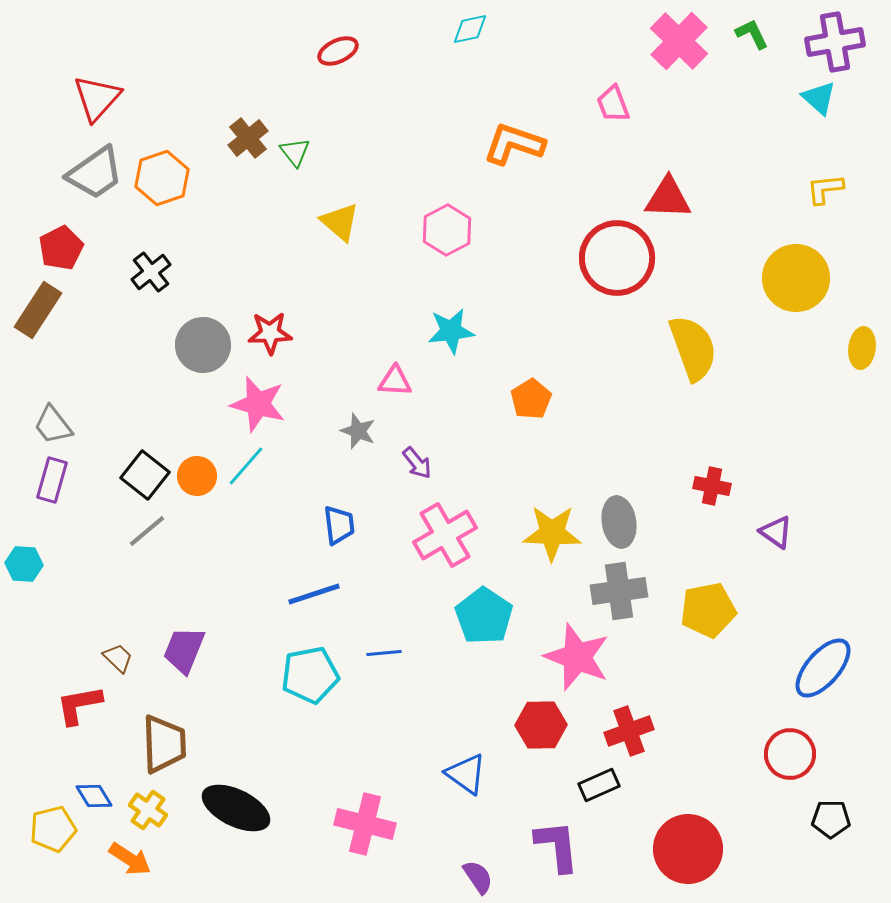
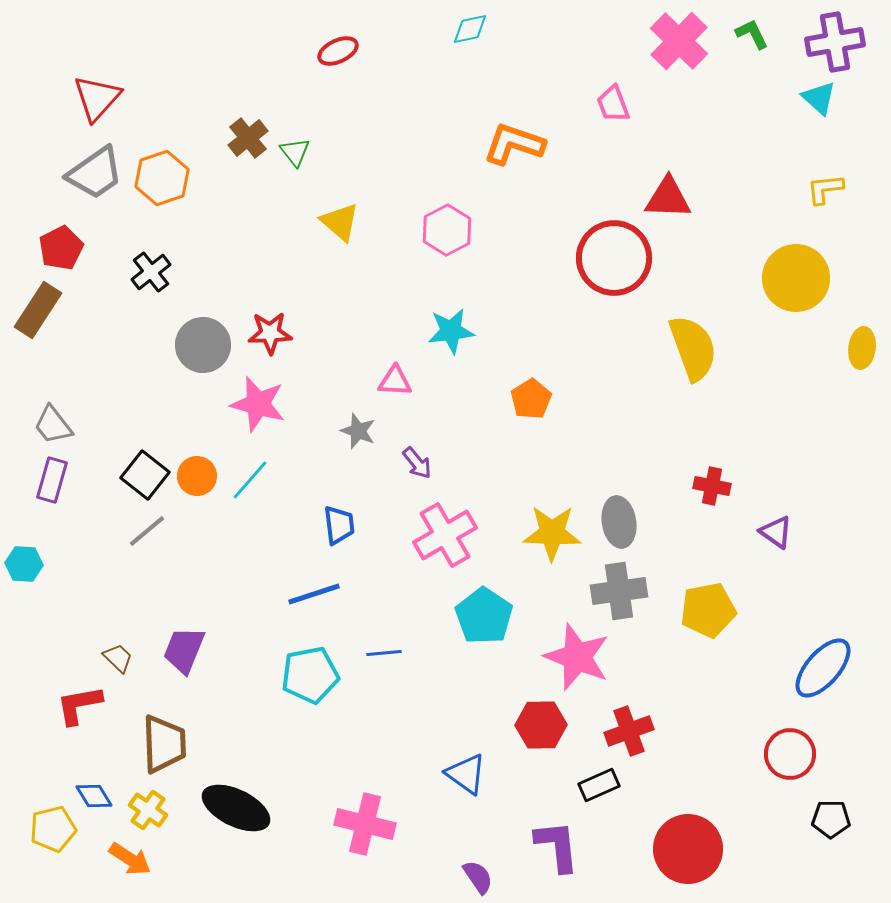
red circle at (617, 258): moved 3 px left
cyan line at (246, 466): moved 4 px right, 14 px down
